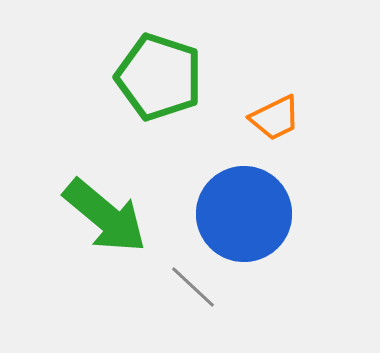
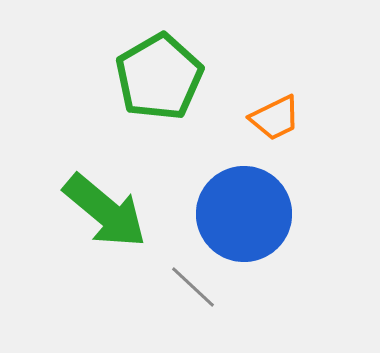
green pentagon: rotated 24 degrees clockwise
green arrow: moved 5 px up
